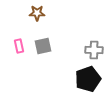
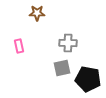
gray square: moved 19 px right, 22 px down
gray cross: moved 26 px left, 7 px up
black pentagon: rotated 30 degrees clockwise
